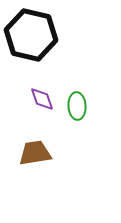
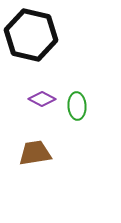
purple diamond: rotated 44 degrees counterclockwise
